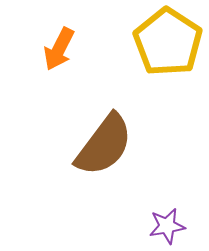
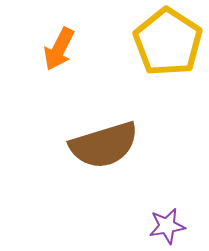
brown semicircle: rotated 36 degrees clockwise
